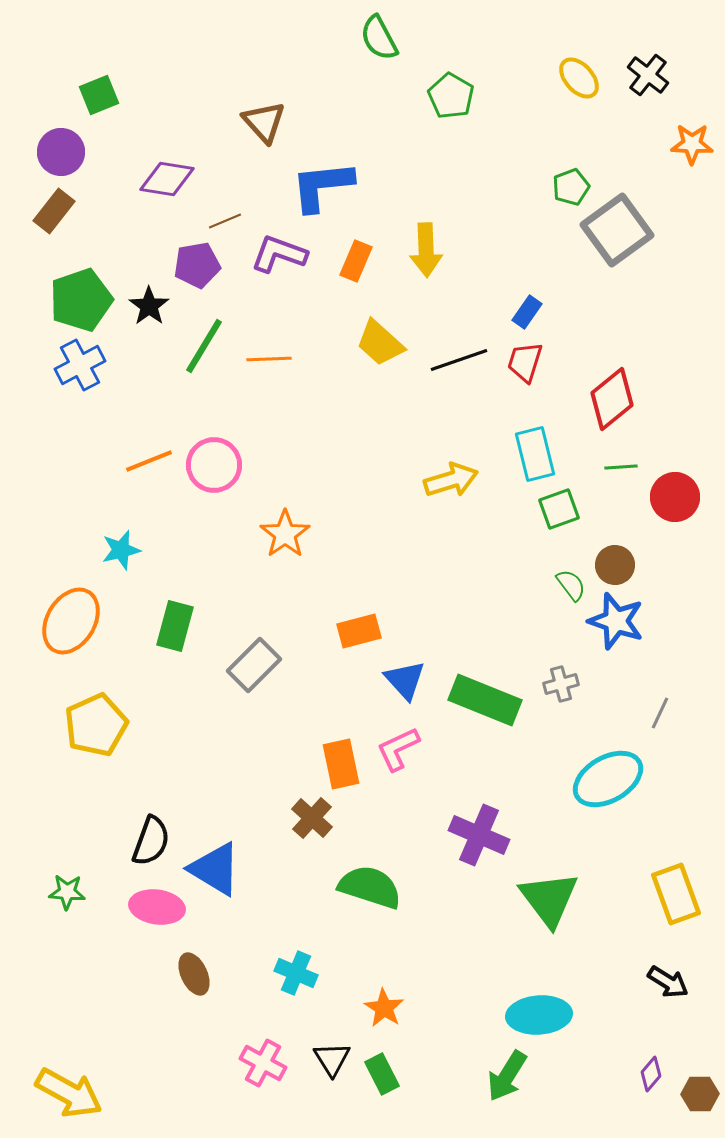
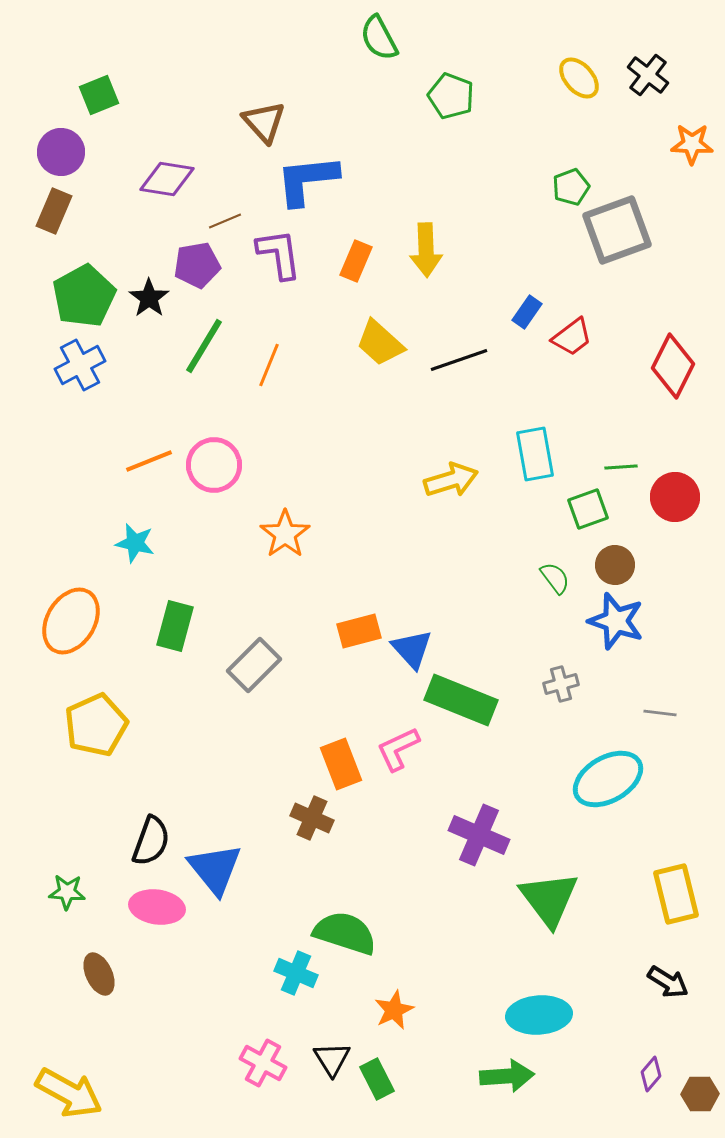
green pentagon at (451, 96): rotated 9 degrees counterclockwise
blue L-shape at (322, 186): moved 15 px left, 6 px up
brown rectangle at (54, 211): rotated 15 degrees counterclockwise
gray square at (617, 230): rotated 16 degrees clockwise
purple L-shape at (279, 254): rotated 62 degrees clockwise
green pentagon at (81, 300): moved 3 px right, 4 px up; rotated 10 degrees counterclockwise
black star at (149, 306): moved 8 px up
orange line at (269, 359): moved 6 px down; rotated 66 degrees counterclockwise
red trapezoid at (525, 362): moved 47 px right, 25 px up; rotated 144 degrees counterclockwise
red diamond at (612, 399): moved 61 px right, 33 px up; rotated 24 degrees counterclockwise
cyan rectangle at (535, 454): rotated 4 degrees clockwise
green square at (559, 509): moved 29 px right
cyan star at (121, 550): moved 14 px right, 7 px up; rotated 27 degrees clockwise
green semicircle at (571, 585): moved 16 px left, 7 px up
blue triangle at (405, 680): moved 7 px right, 31 px up
green rectangle at (485, 700): moved 24 px left
gray line at (660, 713): rotated 72 degrees clockwise
orange rectangle at (341, 764): rotated 9 degrees counterclockwise
brown cross at (312, 818): rotated 18 degrees counterclockwise
blue triangle at (215, 869): rotated 20 degrees clockwise
green semicircle at (370, 887): moved 25 px left, 46 px down
yellow rectangle at (676, 894): rotated 6 degrees clockwise
brown ellipse at (194, 974): moved 95 px left
orange star at (384, 1008): moved 10 px right, 2 px down; rotated 15 degrees clockwise
green rectangle at (382, 1074): moved 5 px left, 5 px down
green arrow at (507, 1076): rotated 126 degrees counterclockwise
